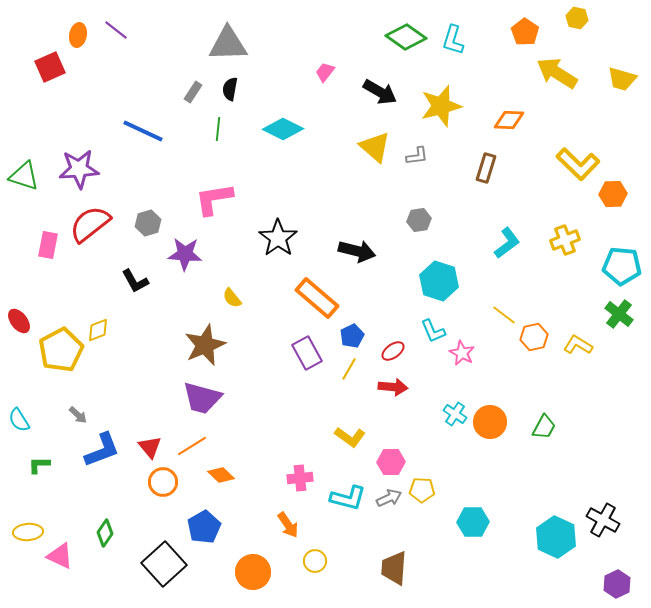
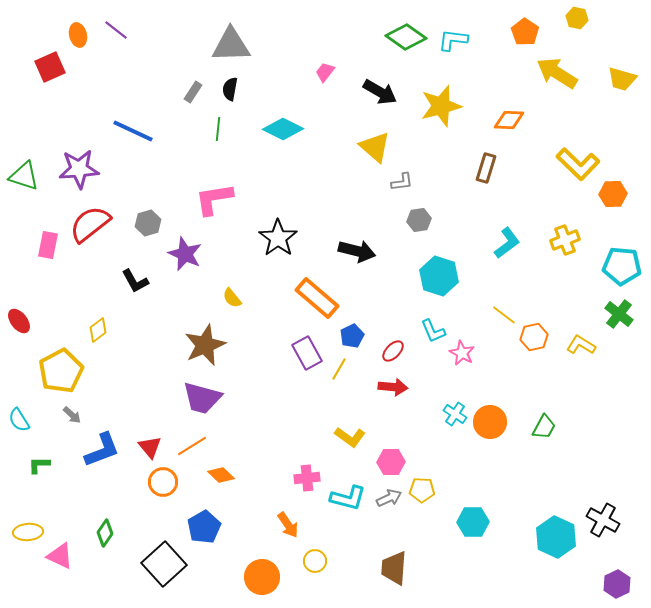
orange ellipse at (78, 35): rotated 25 degrees counterclockwise
cyan L-shape at (453, 40): rotated 80 degrees clockwise
gray triangle at (228, 44): moved 3 px right, 1 px down
blue line at (143, 131): moved 10 px left
gray L-shape at (417, 156): moved 15 px left, 26 px down
purple star at (185, 254): rotated 20 degrees clockwise
cyan hexagon at (439, 281): moved 5 px up
yellow diamond at (98, 330): rotated 15 degrees counterclockwise
yellow L-shape at (578, 345): moved 3 px right
yellow pentagon at (61, 350): moved 21 px down
red ellipse at (393, 351): rotated 10 degrees counterclockwise
yellow line at (349, 369): moved 10 px left
gray arrow at (78, 415): moved 6 px left
pink cross at (300, 478): moved 7 px right
orange circle at (253, 572): moved 9 px right, 5 px down
